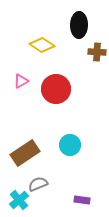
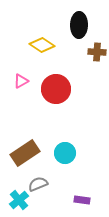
cyan circle: moved 5 px left, 8 px down
